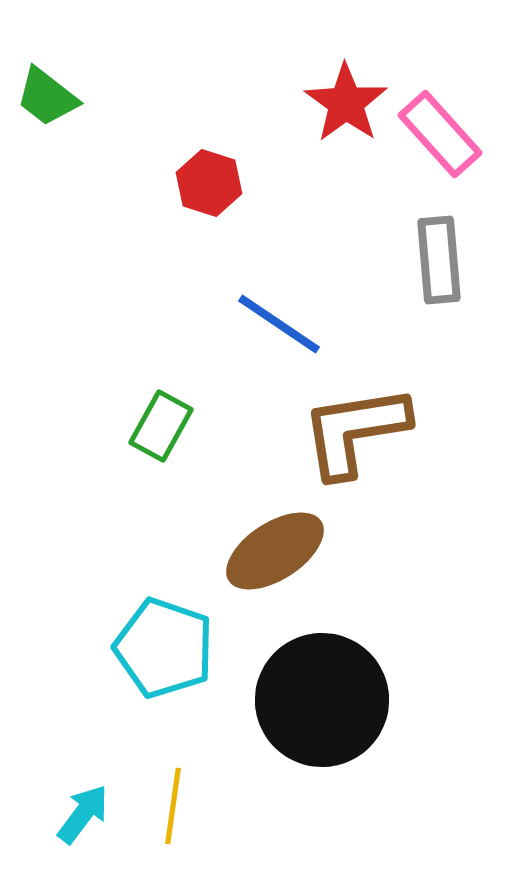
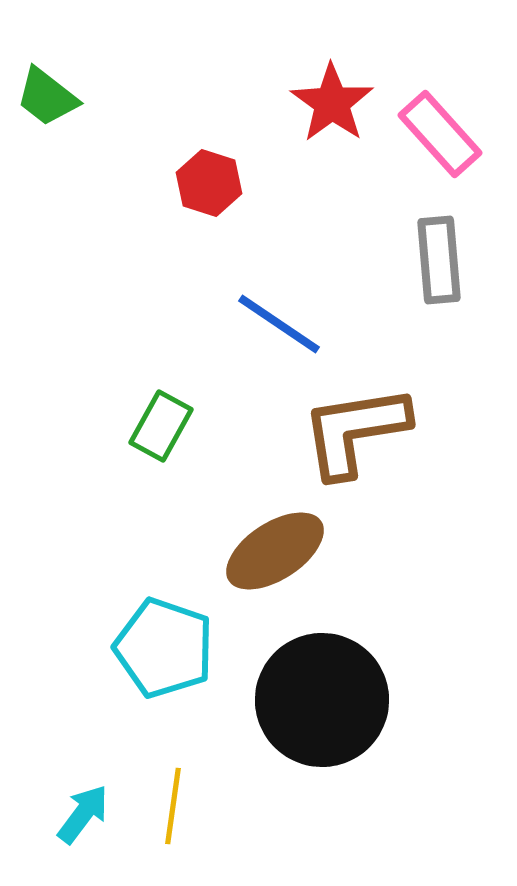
red star: moved 14 px left
